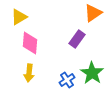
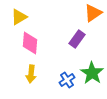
yellow arrow: moved 2 px right, 1 px down
